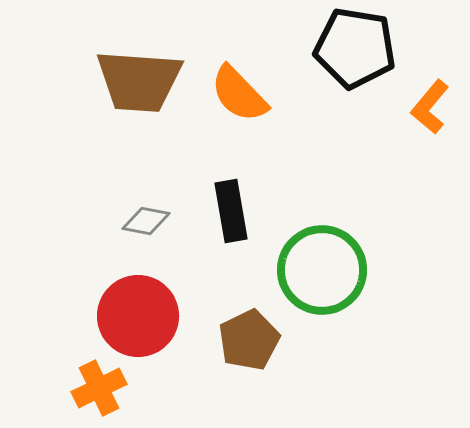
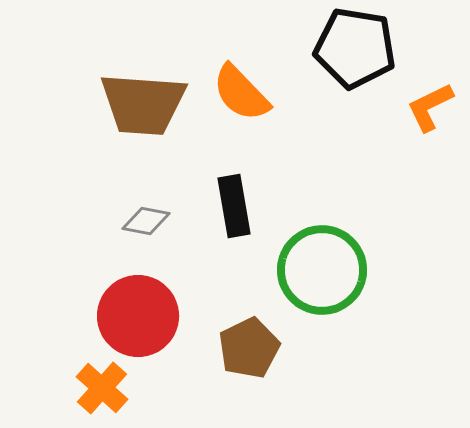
brown trapezoid: moved 4 px right, 23 px down
orange semicircle: moved 2 px right, 1 px up
orange L-shape: rotated 24 degrees clockwise
black rectangle: moved 3 px right, 5 px up
brown pentagon: moved 8 px down
orange cross: moved 3 px right; rotated 22 degrees counterclockwise
